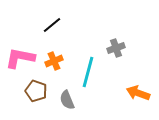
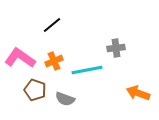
gray cross: rotated 12 degrees clockwise
pink L-shape: rotated 24 degrees clockwise
cyan line: moved 1 px left, 2 px up; rotated 64 degrees clockwise
brown pentagon: moved 1 px left, 1 px up
gray semicircle: moved 2 px left, 1 px up; rotated 48 degrees counterclockwise
